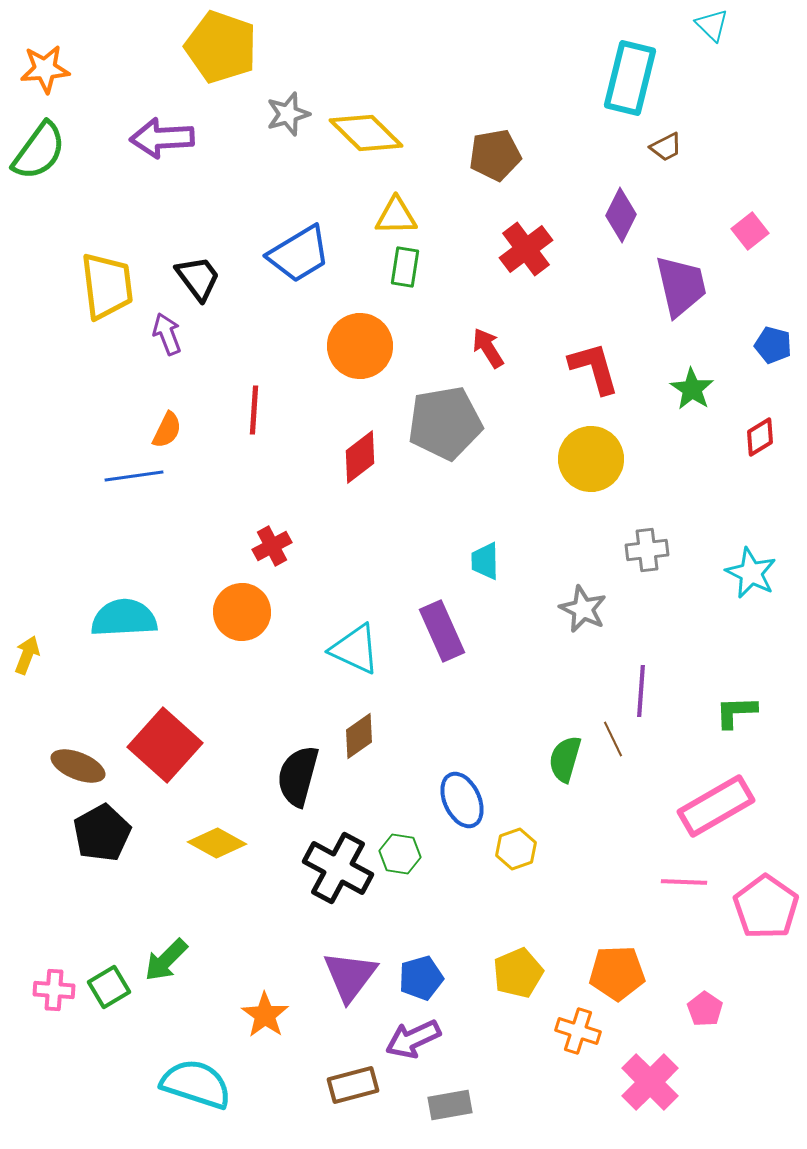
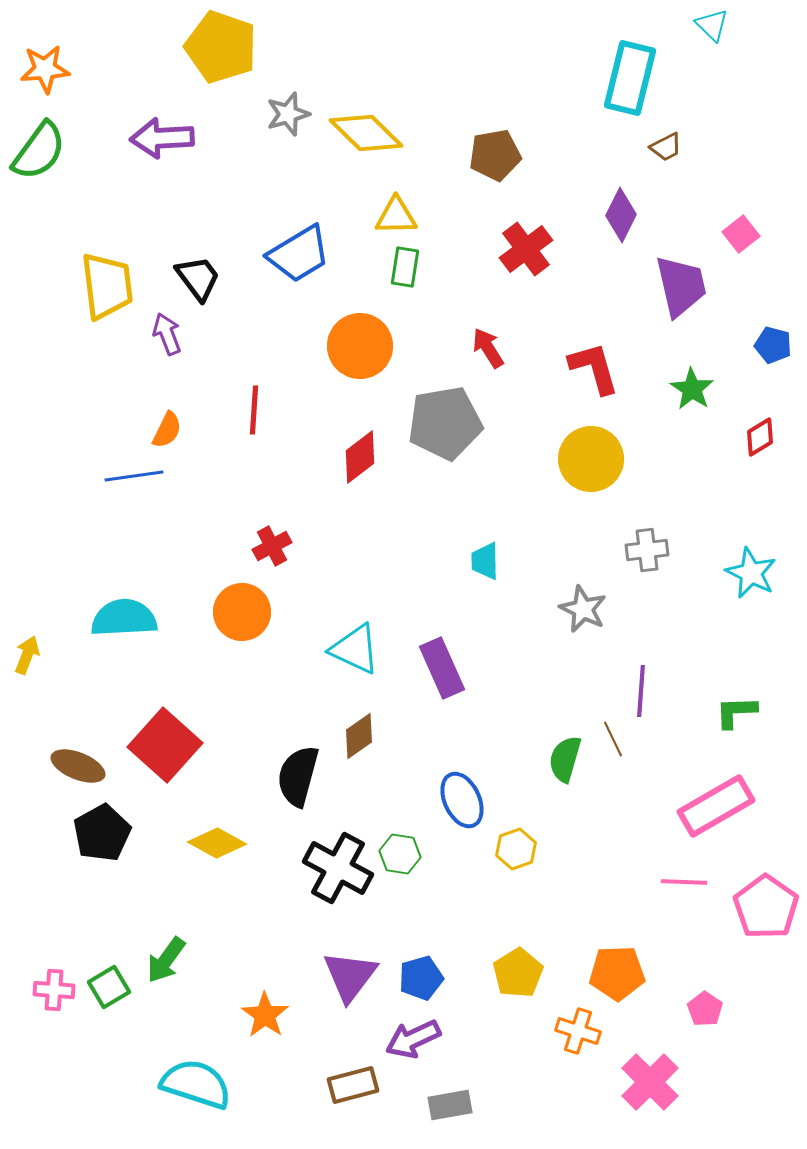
pink square at (750, 231): moved 9 px left, 3 px down
purple rectangle at (442, 631): moved 37 px down
green arrow at (166, 960): rotated 9 degrees counterclockwise
yellow pentagon at (518, 973): rotated 9 degrees counterclockwise
